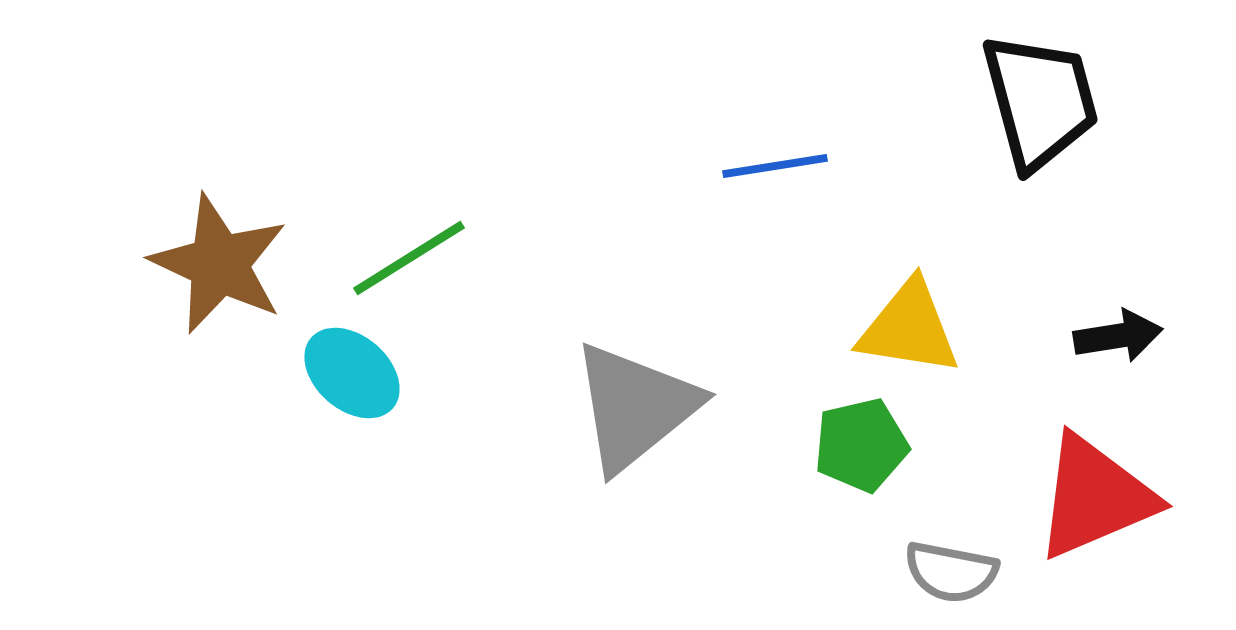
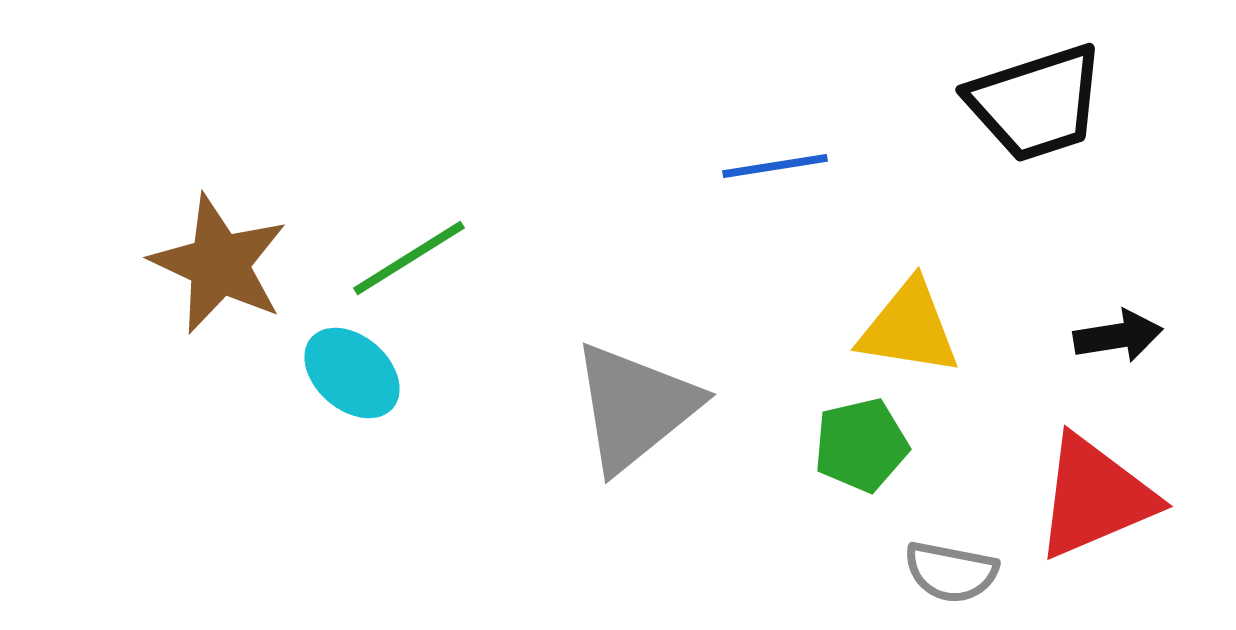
black trapezoid: moved 4 px left, 2 px down; rotated 87 degrees clockwise
